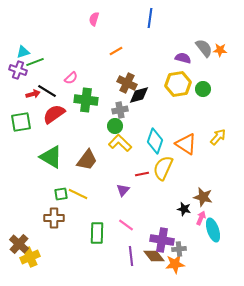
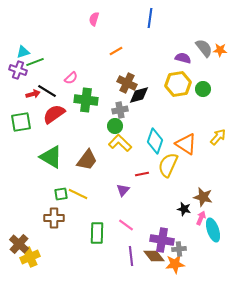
yellow semicircle at (163, 168): moved 5 px right, 3 px up
